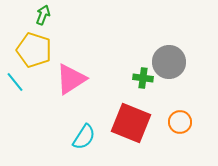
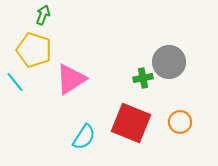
green cross: rotated 18 degrees counterclockwise
